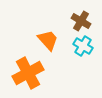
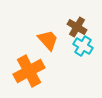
brown cross: moved 4 px left, 6 px down
orange cross: moved 1 px right, 2 px up
